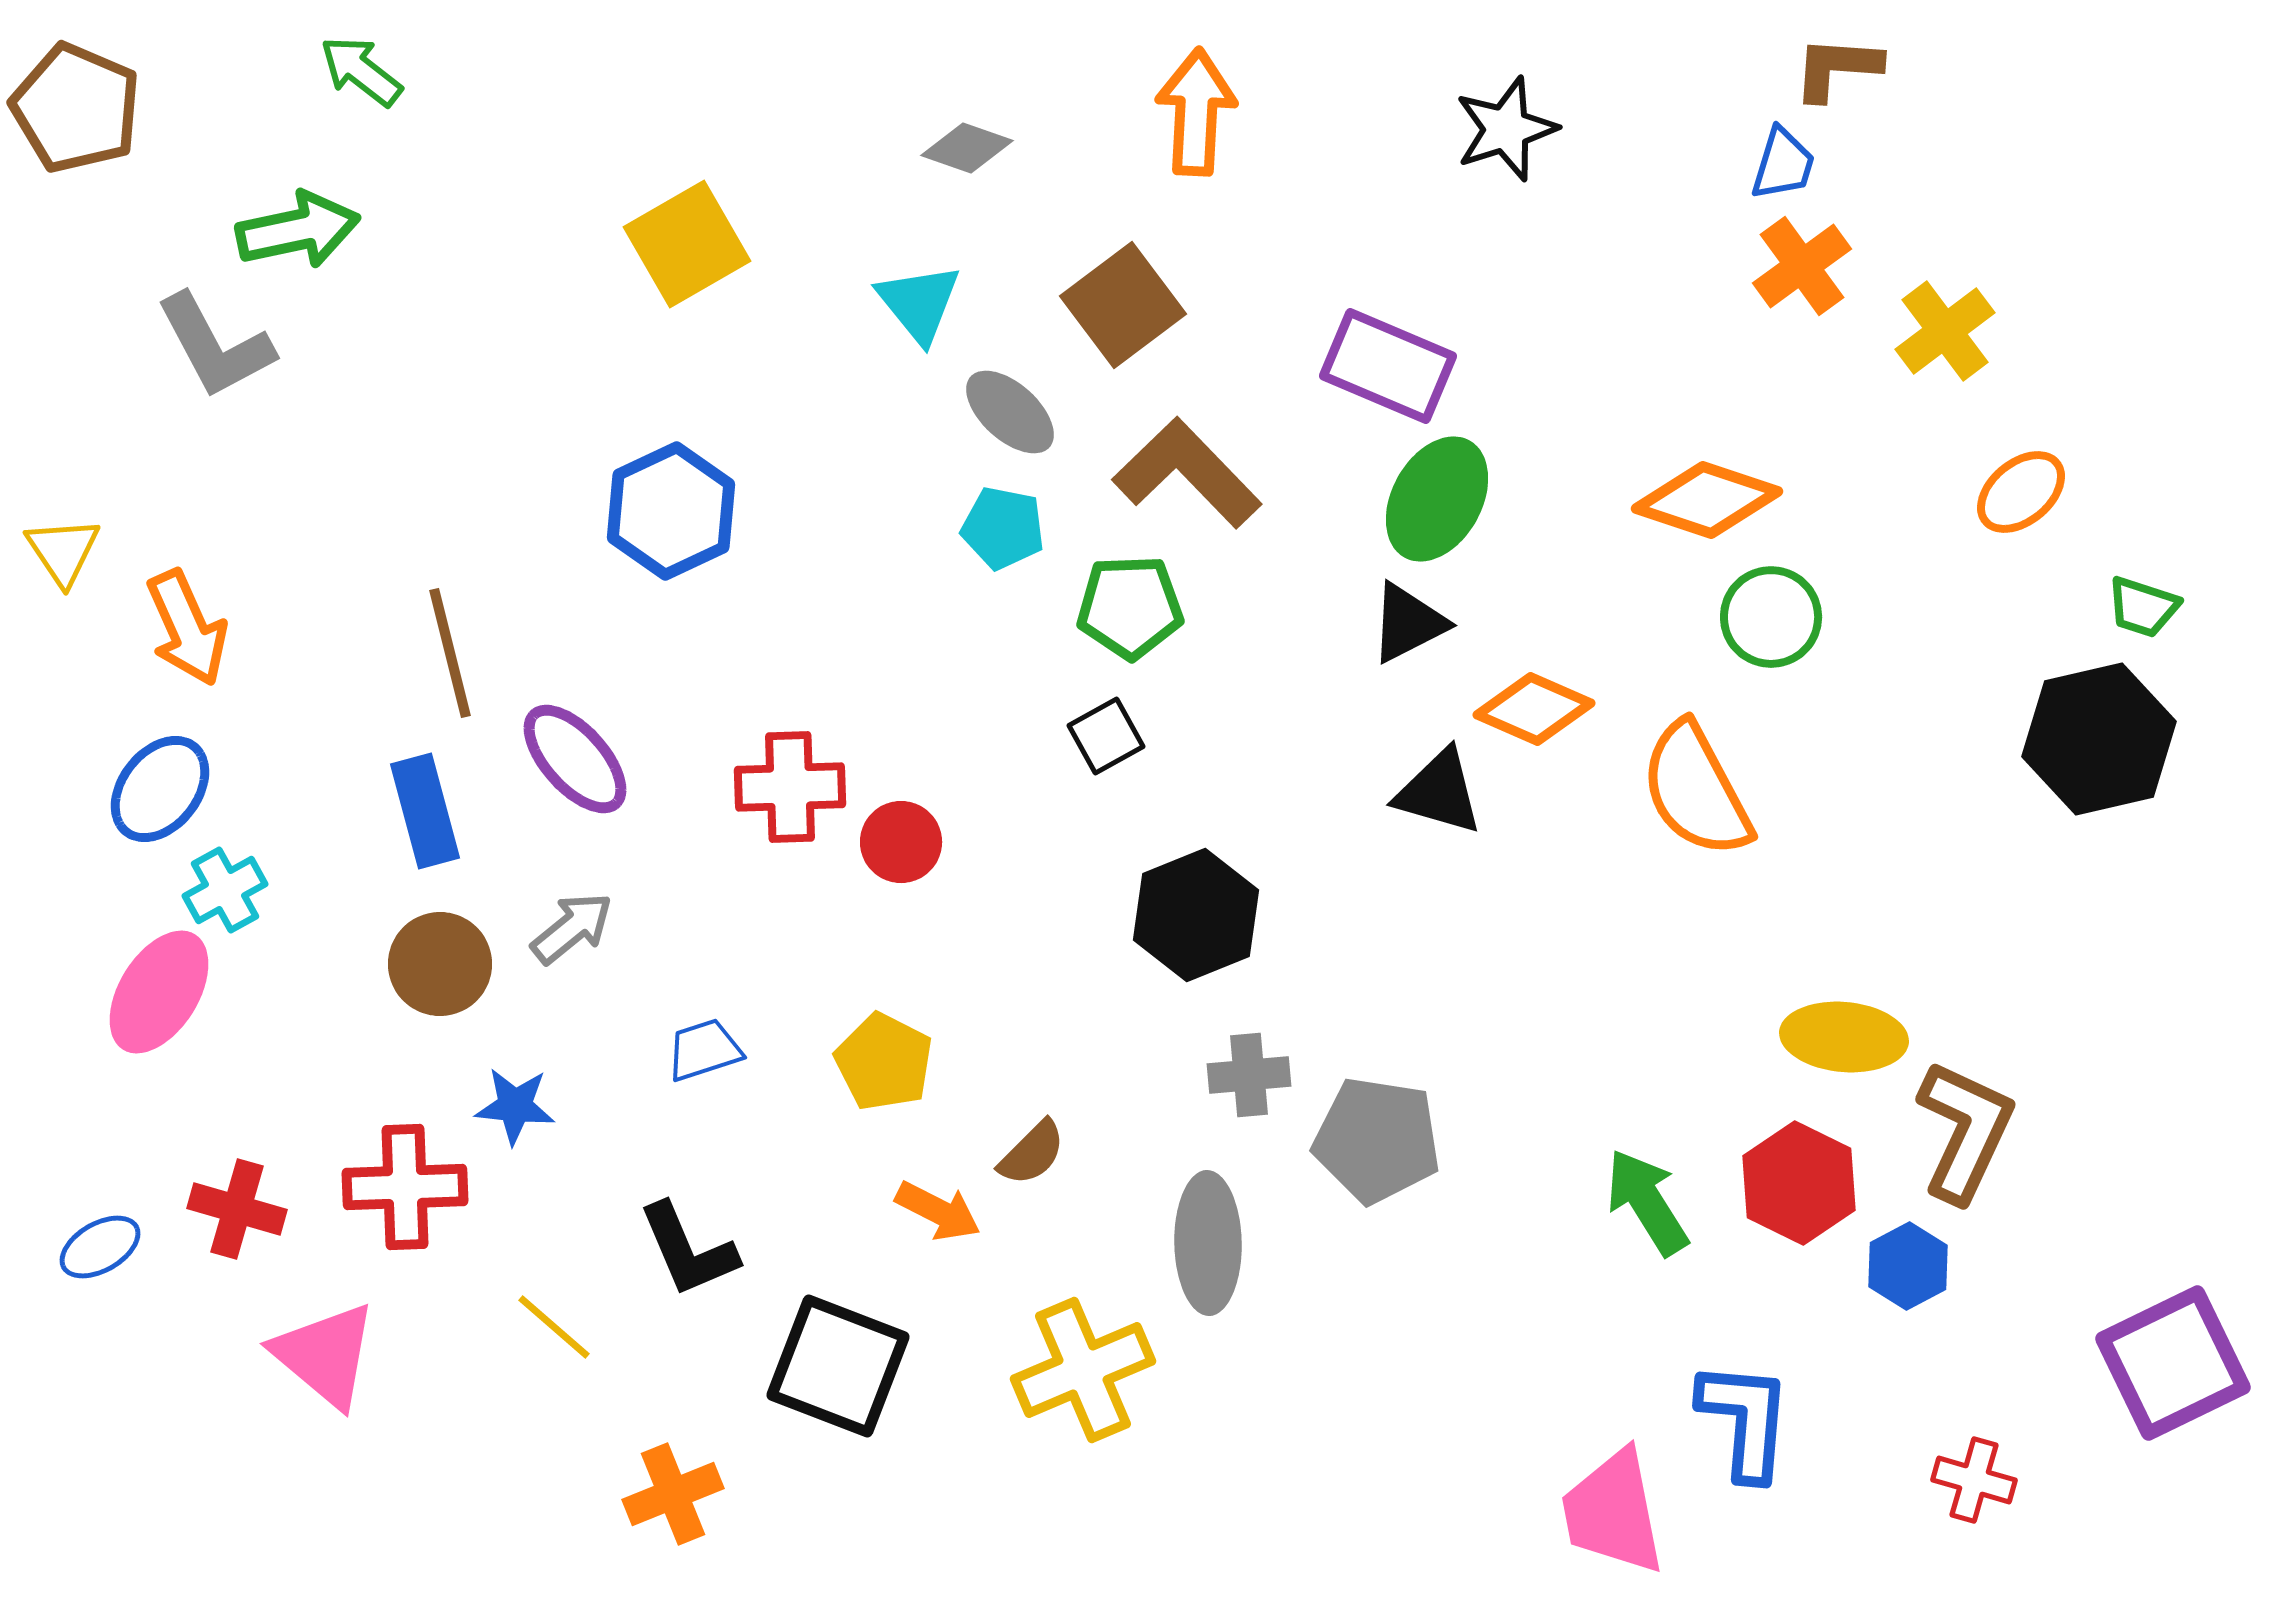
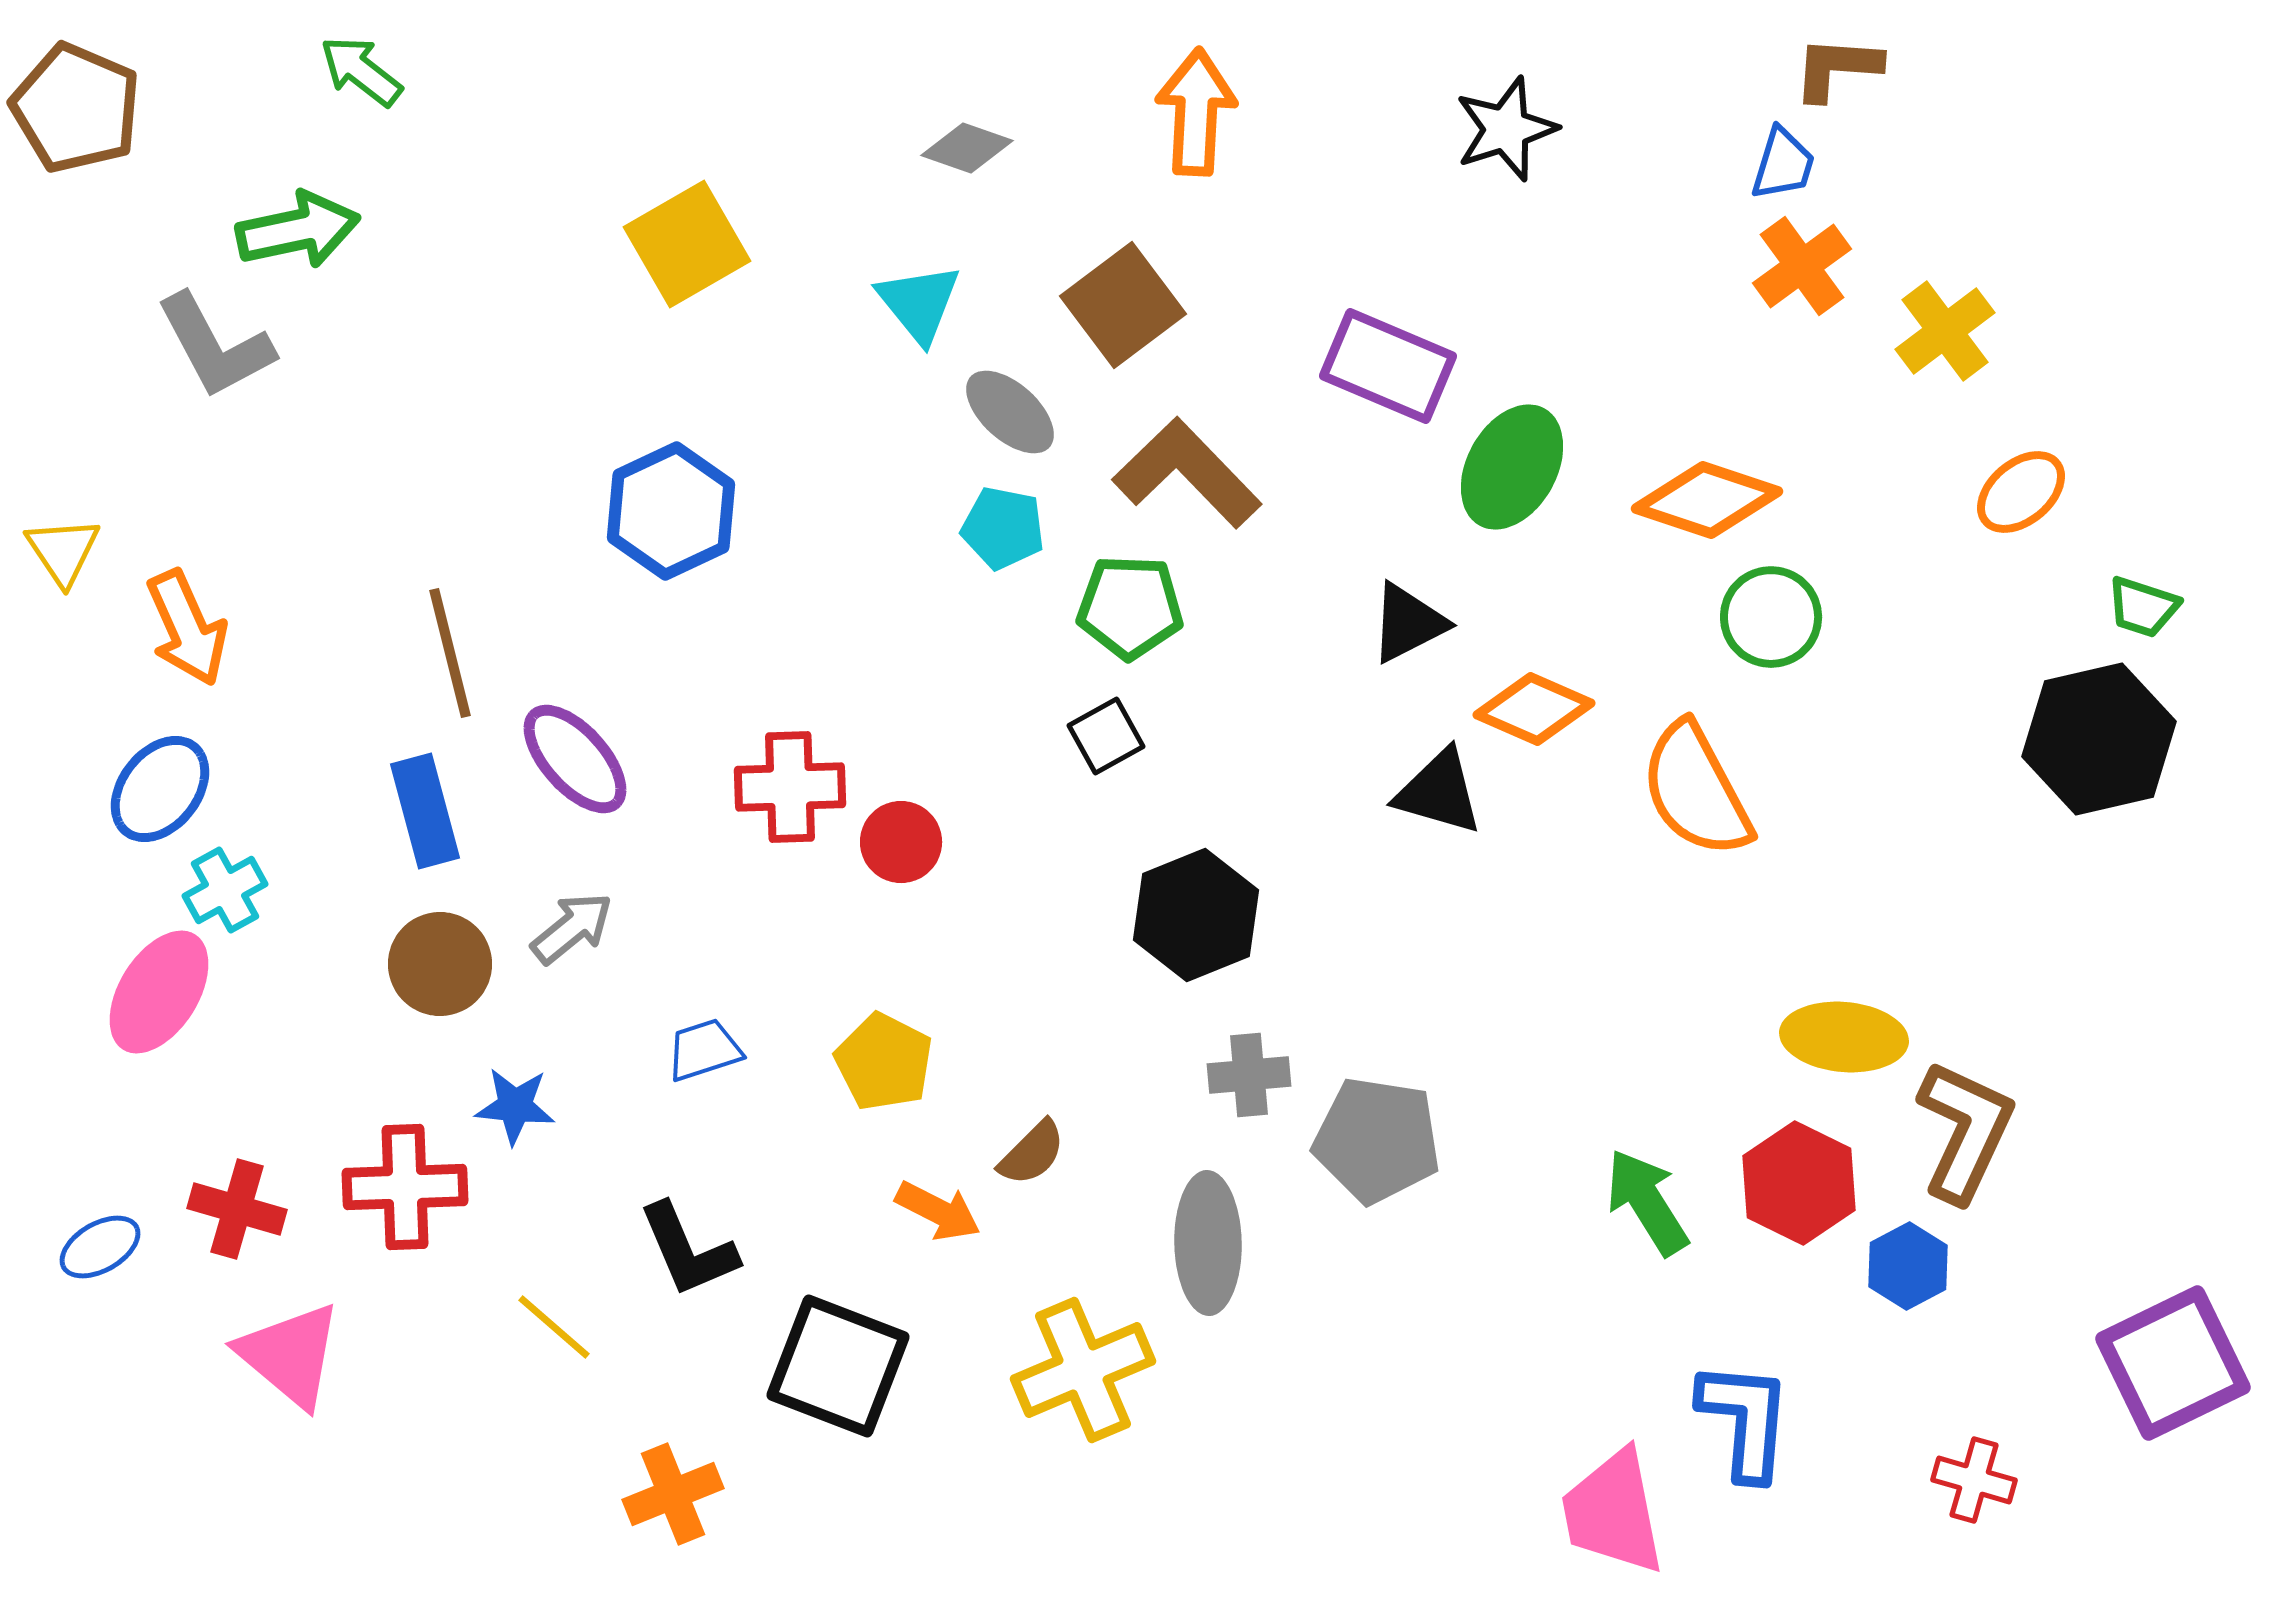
green ellipse at (1437, 499): moved 75 px right, 32 px up
green pentagon at (1130, 607): rotated 4 degrees clockwise
pink triangle at (325, 1355): moved 35 px left
